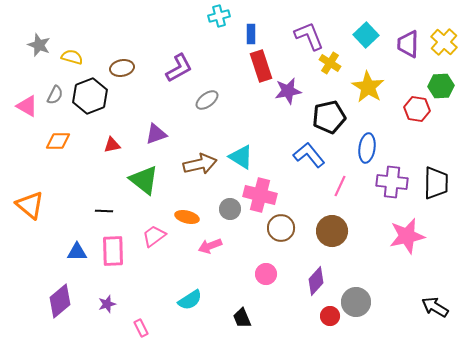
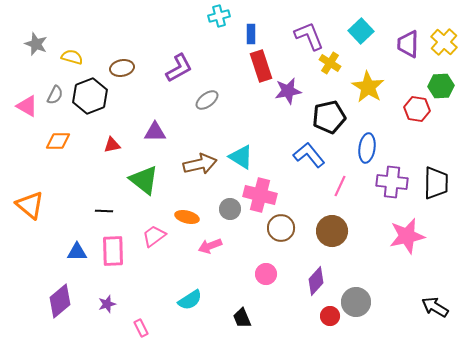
cyan square at (366, 35): moved 5 px left, 4 px up
gray star at (39, 45): moved 3 px left, 1 px up
purple triangle at (156, 134): moved 1 px left, 2 px up; rotated 20 degrees clockwise
